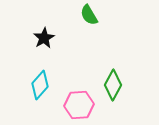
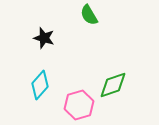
black star: rotated 25 degrees counterclockwise
green diamond: rotated 44 degrees clockwise
pink hexagon: rotated 12 degrees counterclockwise
